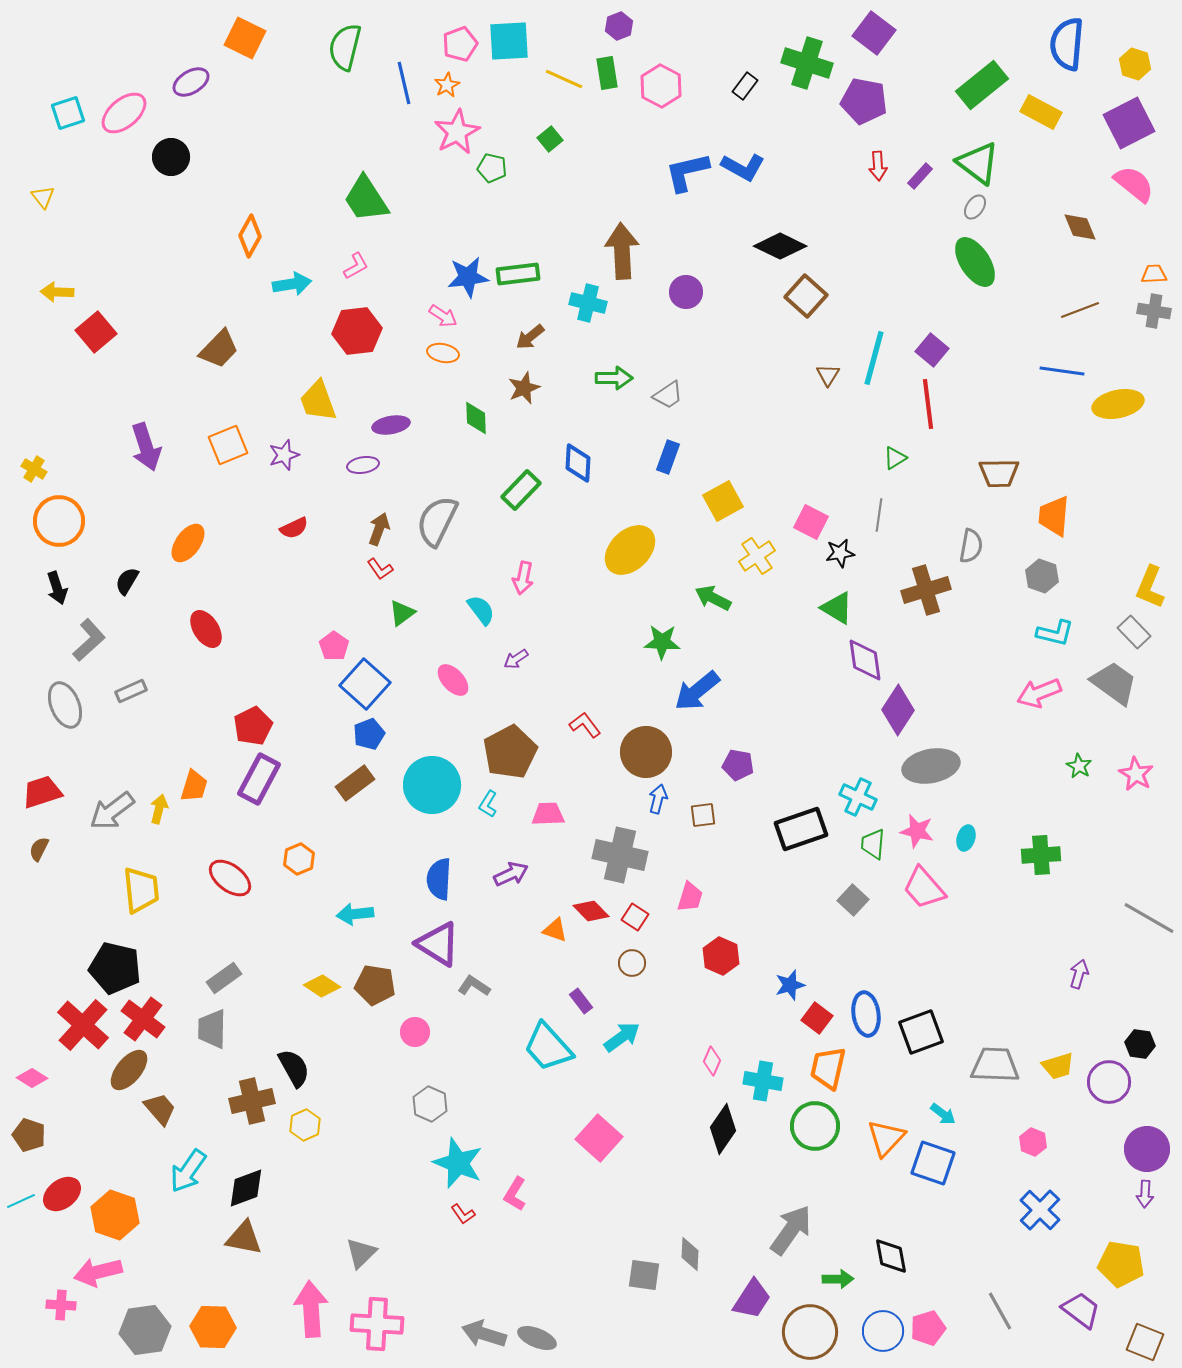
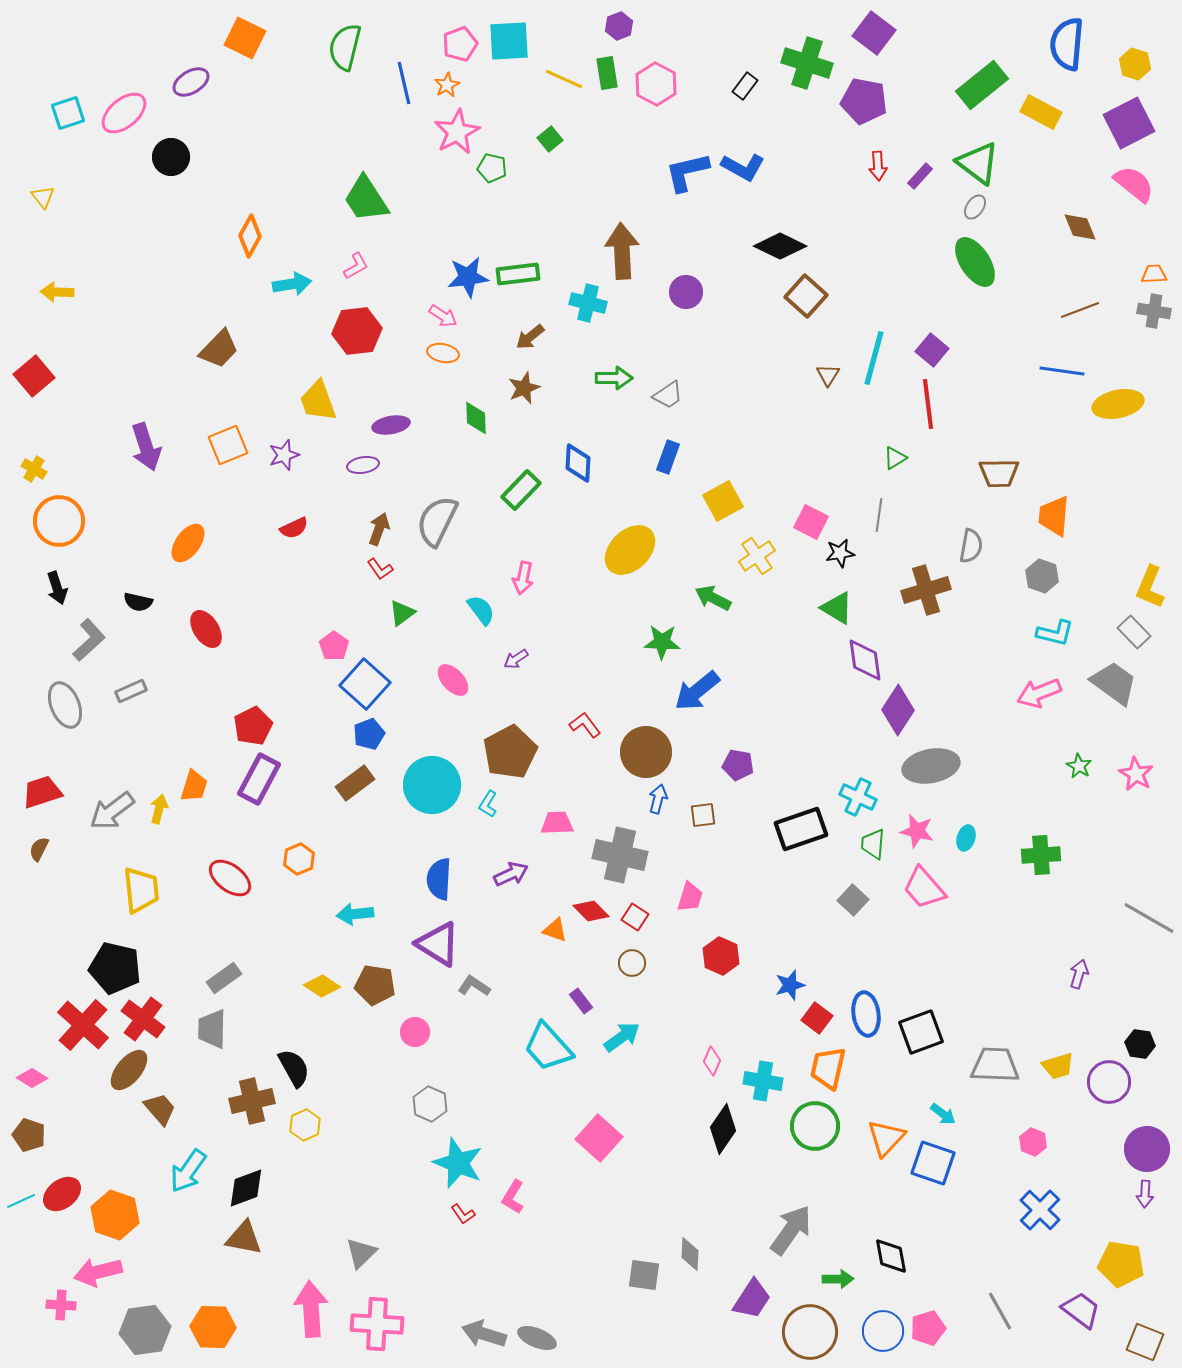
pink hexagon at (661, 86): moved 5 px left, 2 px up
red square at (96, 332): moved 62 px left, 44 px down
black semicircle at (127, 581): moved 11 px right, 21 px down; rotated 108 degrees counterclockwise
pink trapezoid at (548, 814): moved 9 px right, 9 px down
pink L-shape at (515, 1194): moved 2 px left, 3 px down
